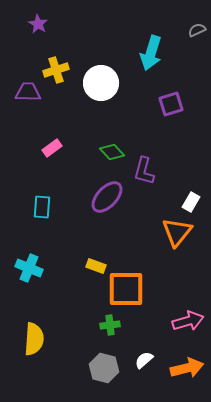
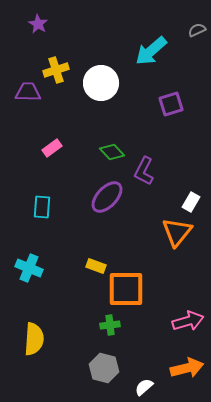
cyan arrow: moved 2 px up; rotated 32 degrees clockwise
purple L-shape: rotated 12 degrees clockwise
white semicircle: moved 27 px down
